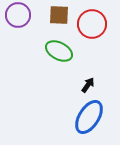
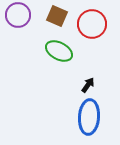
brown square: moved 2 px left, 1 px down; rotated 20 degrees clockwise
blue ellipse: rotated 28 degrees counterclockwise
